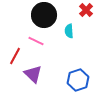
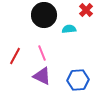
cyan semicircle: moved 2 px up; rotated 88 degrees clockwise
pink line: moved 6 px right, 12 px down; rotated 42 degrees clockwise
purple triangle: moved 9 px right, 2 px down; rotated 18 degrees counterclockwise
blue hexagon: rotated 15 degrees clockwise
